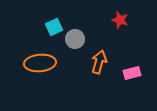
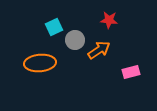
red star: moved 11 px left; rotated 12 degrees counterclockwise
gray circle: moved 1 px down
orange arrow: moved 12 px up; rotated 40 degrees clockwise
pink rectangle: moved 1 px left, 1 px up
